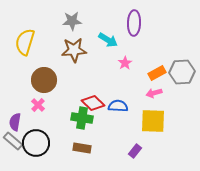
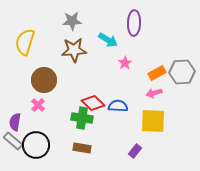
black circle: moved 2 px down
